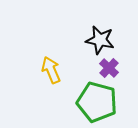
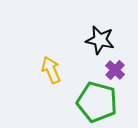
purple cross: moved 6 px right, 2 px down
